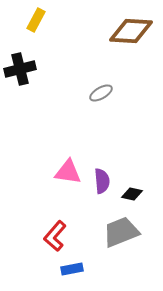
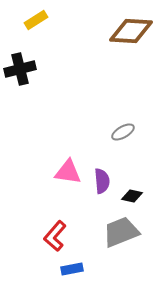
yellow rectangle: rotated 30 degrees clockwise
gray ellipse: moved 22 px right, 39 px down
black diamond: moved 2 px down
